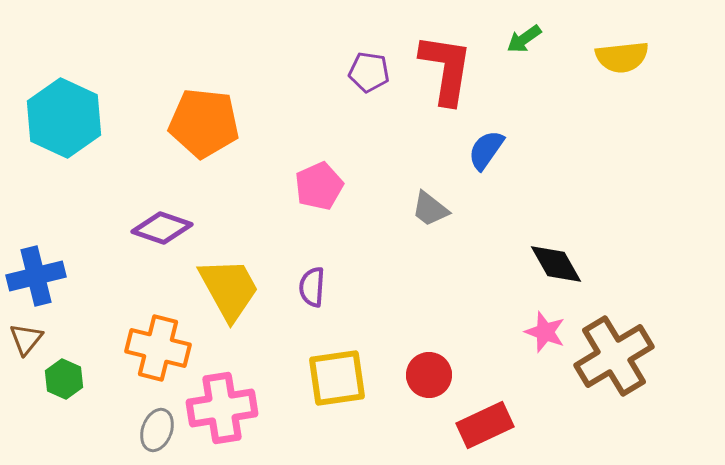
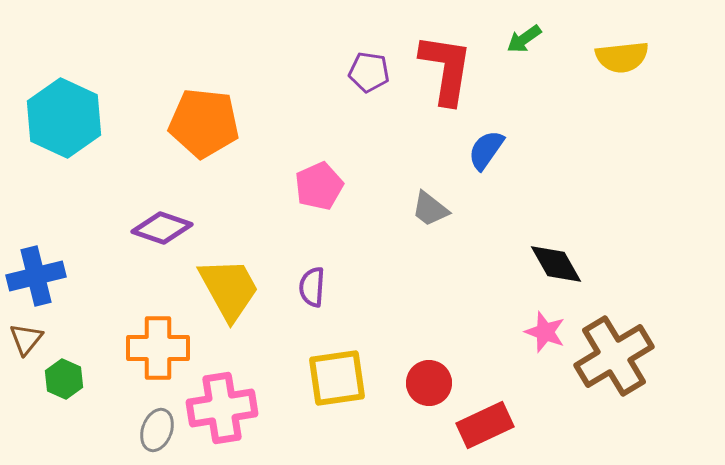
orange cross: rotated 14 degrees counterclockwise
red circle: moved 8 px down
